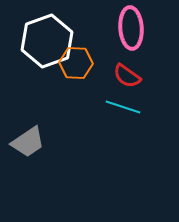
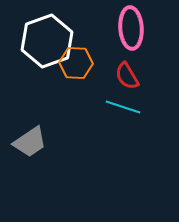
red semicircle: rotated 24 degrees clockwise
gray trapezoid: moved 2 px right
